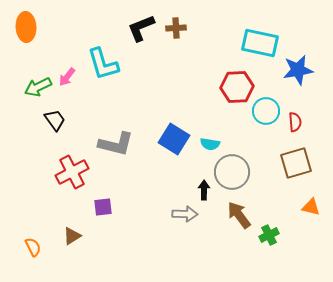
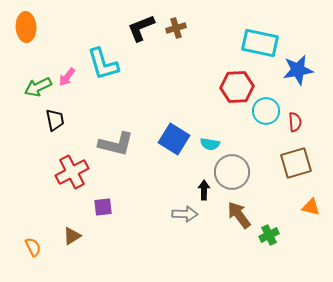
brown cross: rotated 12 degrees counterclockwise
black trapezoid: rotated 25 degrees clockwise
